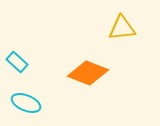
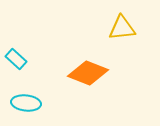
cyan rectangle: moved 1 px left, 3 px up
cyan ellipse: rotated 16 degrees counterclockwise
